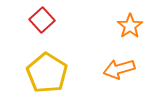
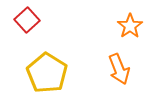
red square: moved 15 px left
orange arrow: rotated 96 degrees counterclockwise
